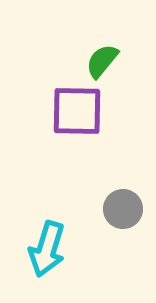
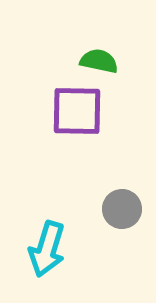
green semicircle: moved 3 px left; rotated 63 degrees clockwise
gray circle: moved 1 px left
